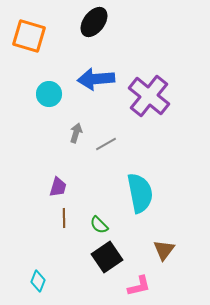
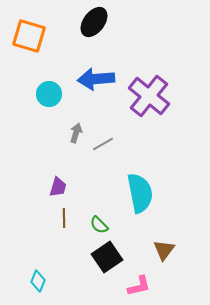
gray line: moved 3 px left
